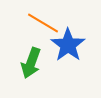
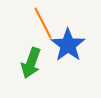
orange line: rotated 32 degrees clockwise
